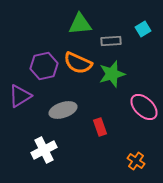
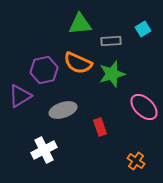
purple hexagon: moved 4 px down
